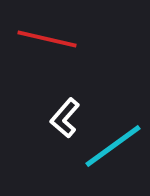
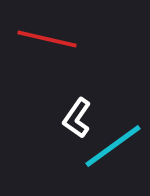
white L-shape: moved 12 px right; rotated 6 degrees counterclockwise
